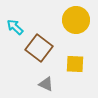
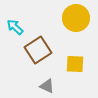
yellow circle: moved 2 px up
brown square: moved 1 px left, 2 px down; rotated 20 degrees clockwise
gray triangle: moved 1 px right, 2 px down
